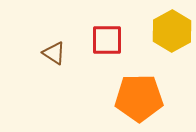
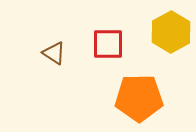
yellow hexagon: moved 1 px left, 1 px down
red square: moved 1 px right, 4 px down
